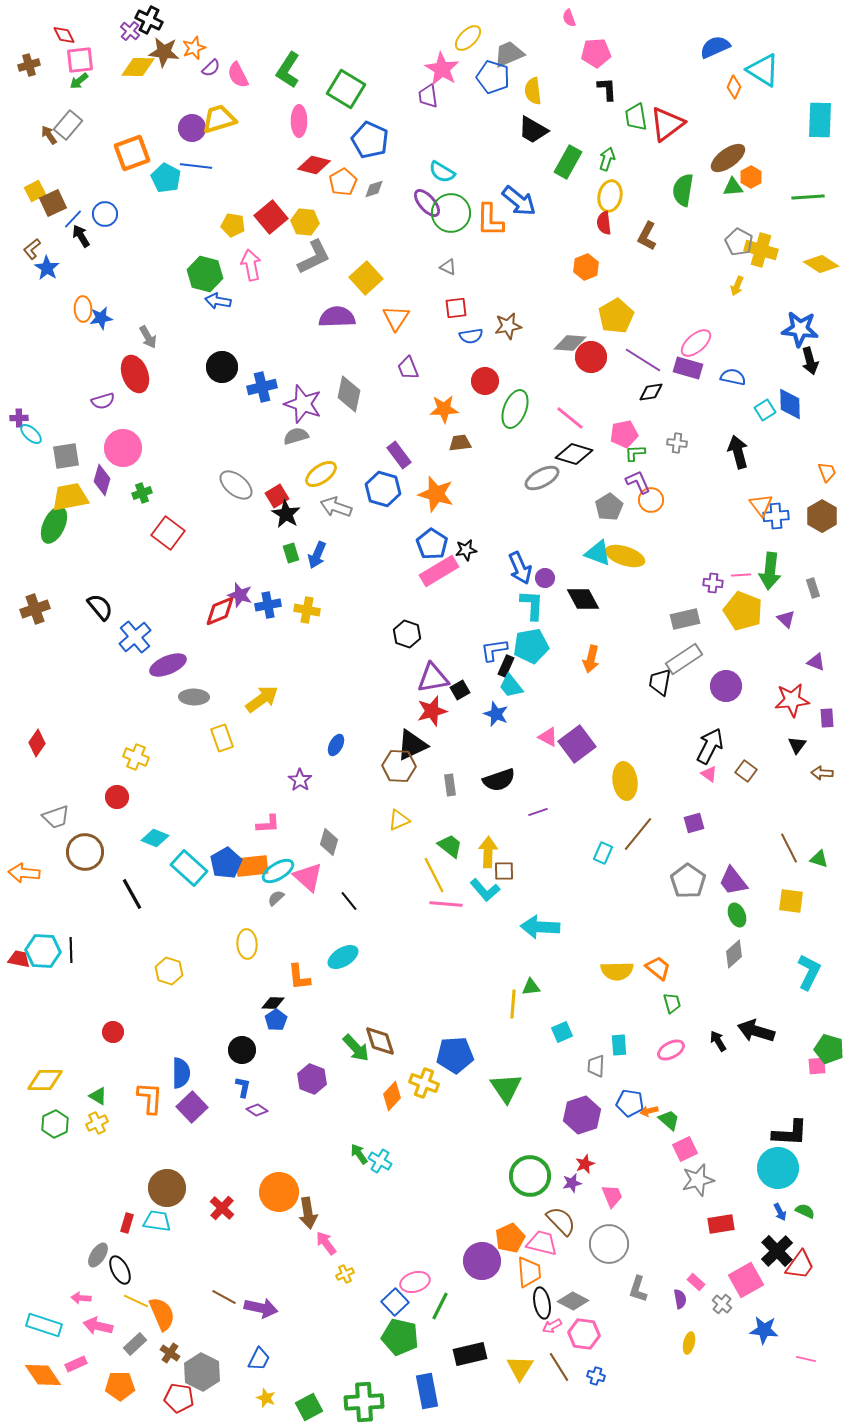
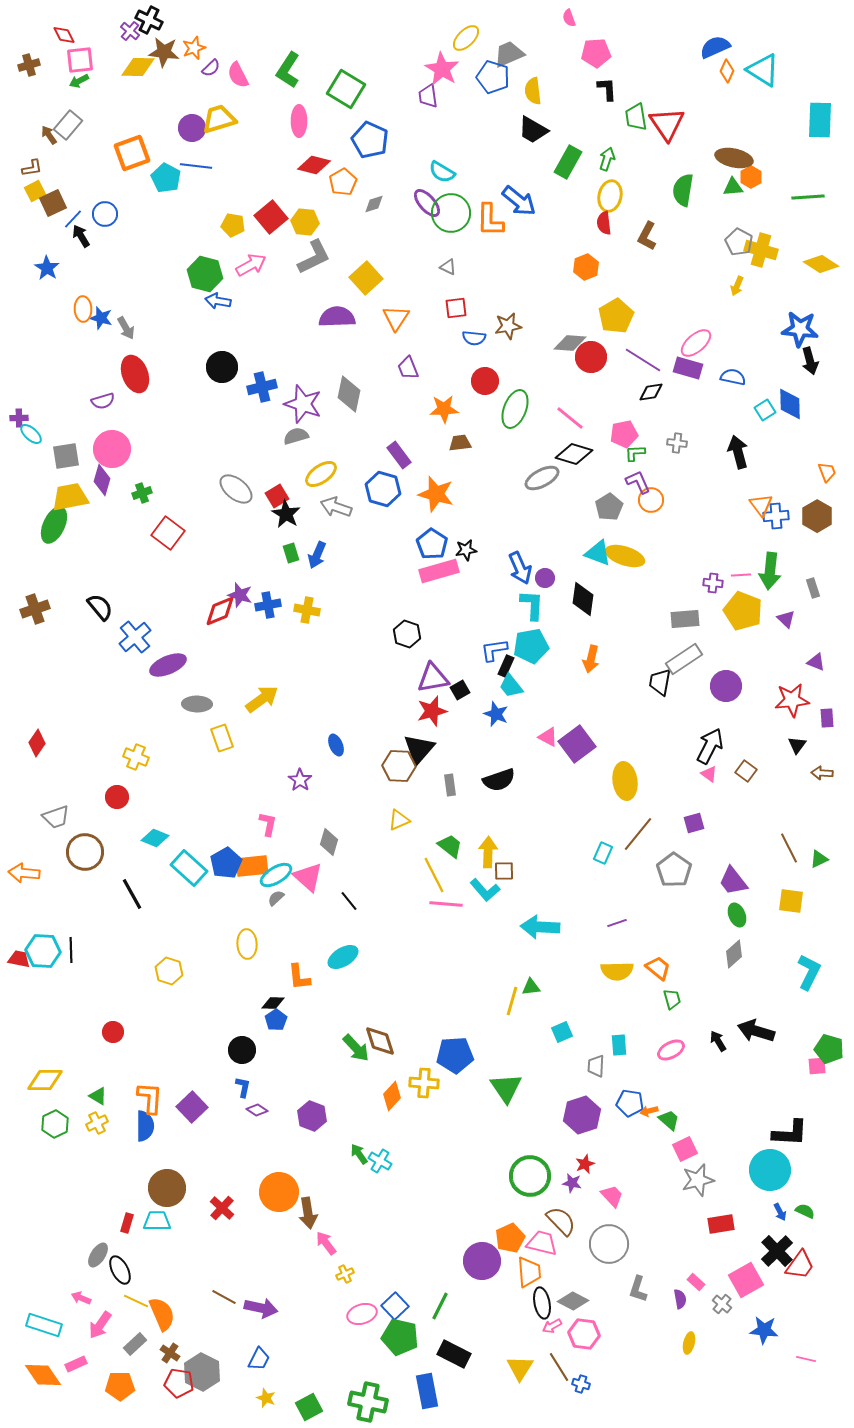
yellow ellipse at (468, 38): moved 2 px left
green arrow at (79, 81): rotated 12 degrees clockwise
orange diamond at (734, 87): moved 7 px left, 16 px up
red triangle at (667, 124): rotated 27 degrees counterclockwise
brown ellipse at (728, 158): moved 6 px right; rotated 48 degrees clockwise
gray diamond at (374, 189): moved 15 px down
brown L-shape at (32, 249): moved 81 px up; rotated 150 degrees counterclockwise
pink arrow at (251, 265): rotated 72 degrees clockwise
blue star at (101, 318): rotated 25 degrees clockwise
blue semicircle at (471, 336): moved 3 px right, 2 px down; rotated 15 degrees clockwise
gray arrow at (148, 337): moved 22 px left, 9 px up
pink circle at (123, 448): moved 11 px left, 1 px down
gray ellipse at (236, 485): moved 4 px down
brown hexagon at (822, 516): moved 5 px left
pink rectangle at (439, 571): rotated 15 degrees clockwise
black diamond at (583, 599): rotated 36 degrees clockwise
gray rectangle at (685, 619): rotated 8 degrees clockwise
gray ellipse at (194, 697): moved 3 px right, 7 px down
blue ellipse at (336, 745): rotated 50 degrees counterclockwise
black triangle at (412, 745): moved 7 px right, 4 px down; rotated 24 degrees counterclockwise
purple line at (538, 812): moved 79 px right, 111 px down
pink L-shape at (268, 824): rotated 75 degrees counterclockwise
green triangle at (819, 859): rotated 42 degrees counterclockwise
cyan ellipse at (278, 871): moved 2 px left, 4 px down
gray pentagon at (688, 881): moved 14 px left, 11 px up
green trapezoid at (672, 1003): moved 4 px up
yellow line at (513, 1004): moved 1 px left, 3 px up; rotated 12 degrees clockwise
blue semicircle at (181, 1073): moved 36 px left, 53 px down
purple hexagon at (312, 1079): moved 37 px down
yellow cross at (424, 1083): rotated 16 degrees counterclockwise
cyan circle at (778, 1168): moved 8 px left, 2 px down
purple star at (572, 1183): rotated 24 degrees clockwise
pink trapezoid at (612, 1196): rotated 20 degrees counterclockwise
cyan trapezoid at (157, 1221): rotated 8 degrees counterclockwise
pink ellipse at (415, 1282): moved 53 px left, 32 px down
pink arrow at (81, 1298): rotated 18 degrees clockwise
blue square at (395, 1302): moved 4 px down
pink arrow at (98, 1326): moved 2 px right, 1 px up; rotated 68 degrees counterclockwise
black rectangle at (470, 1354): moved 16 px left; rotated 40 degrees clockwise
blue cross at (596, 1376): moved 15 px left, 8 px down
red pentagon at (179, 1398): moved 15 px up
green cross at (364, 1402): moved 4 px right; rotated 15 degrees clockwise
